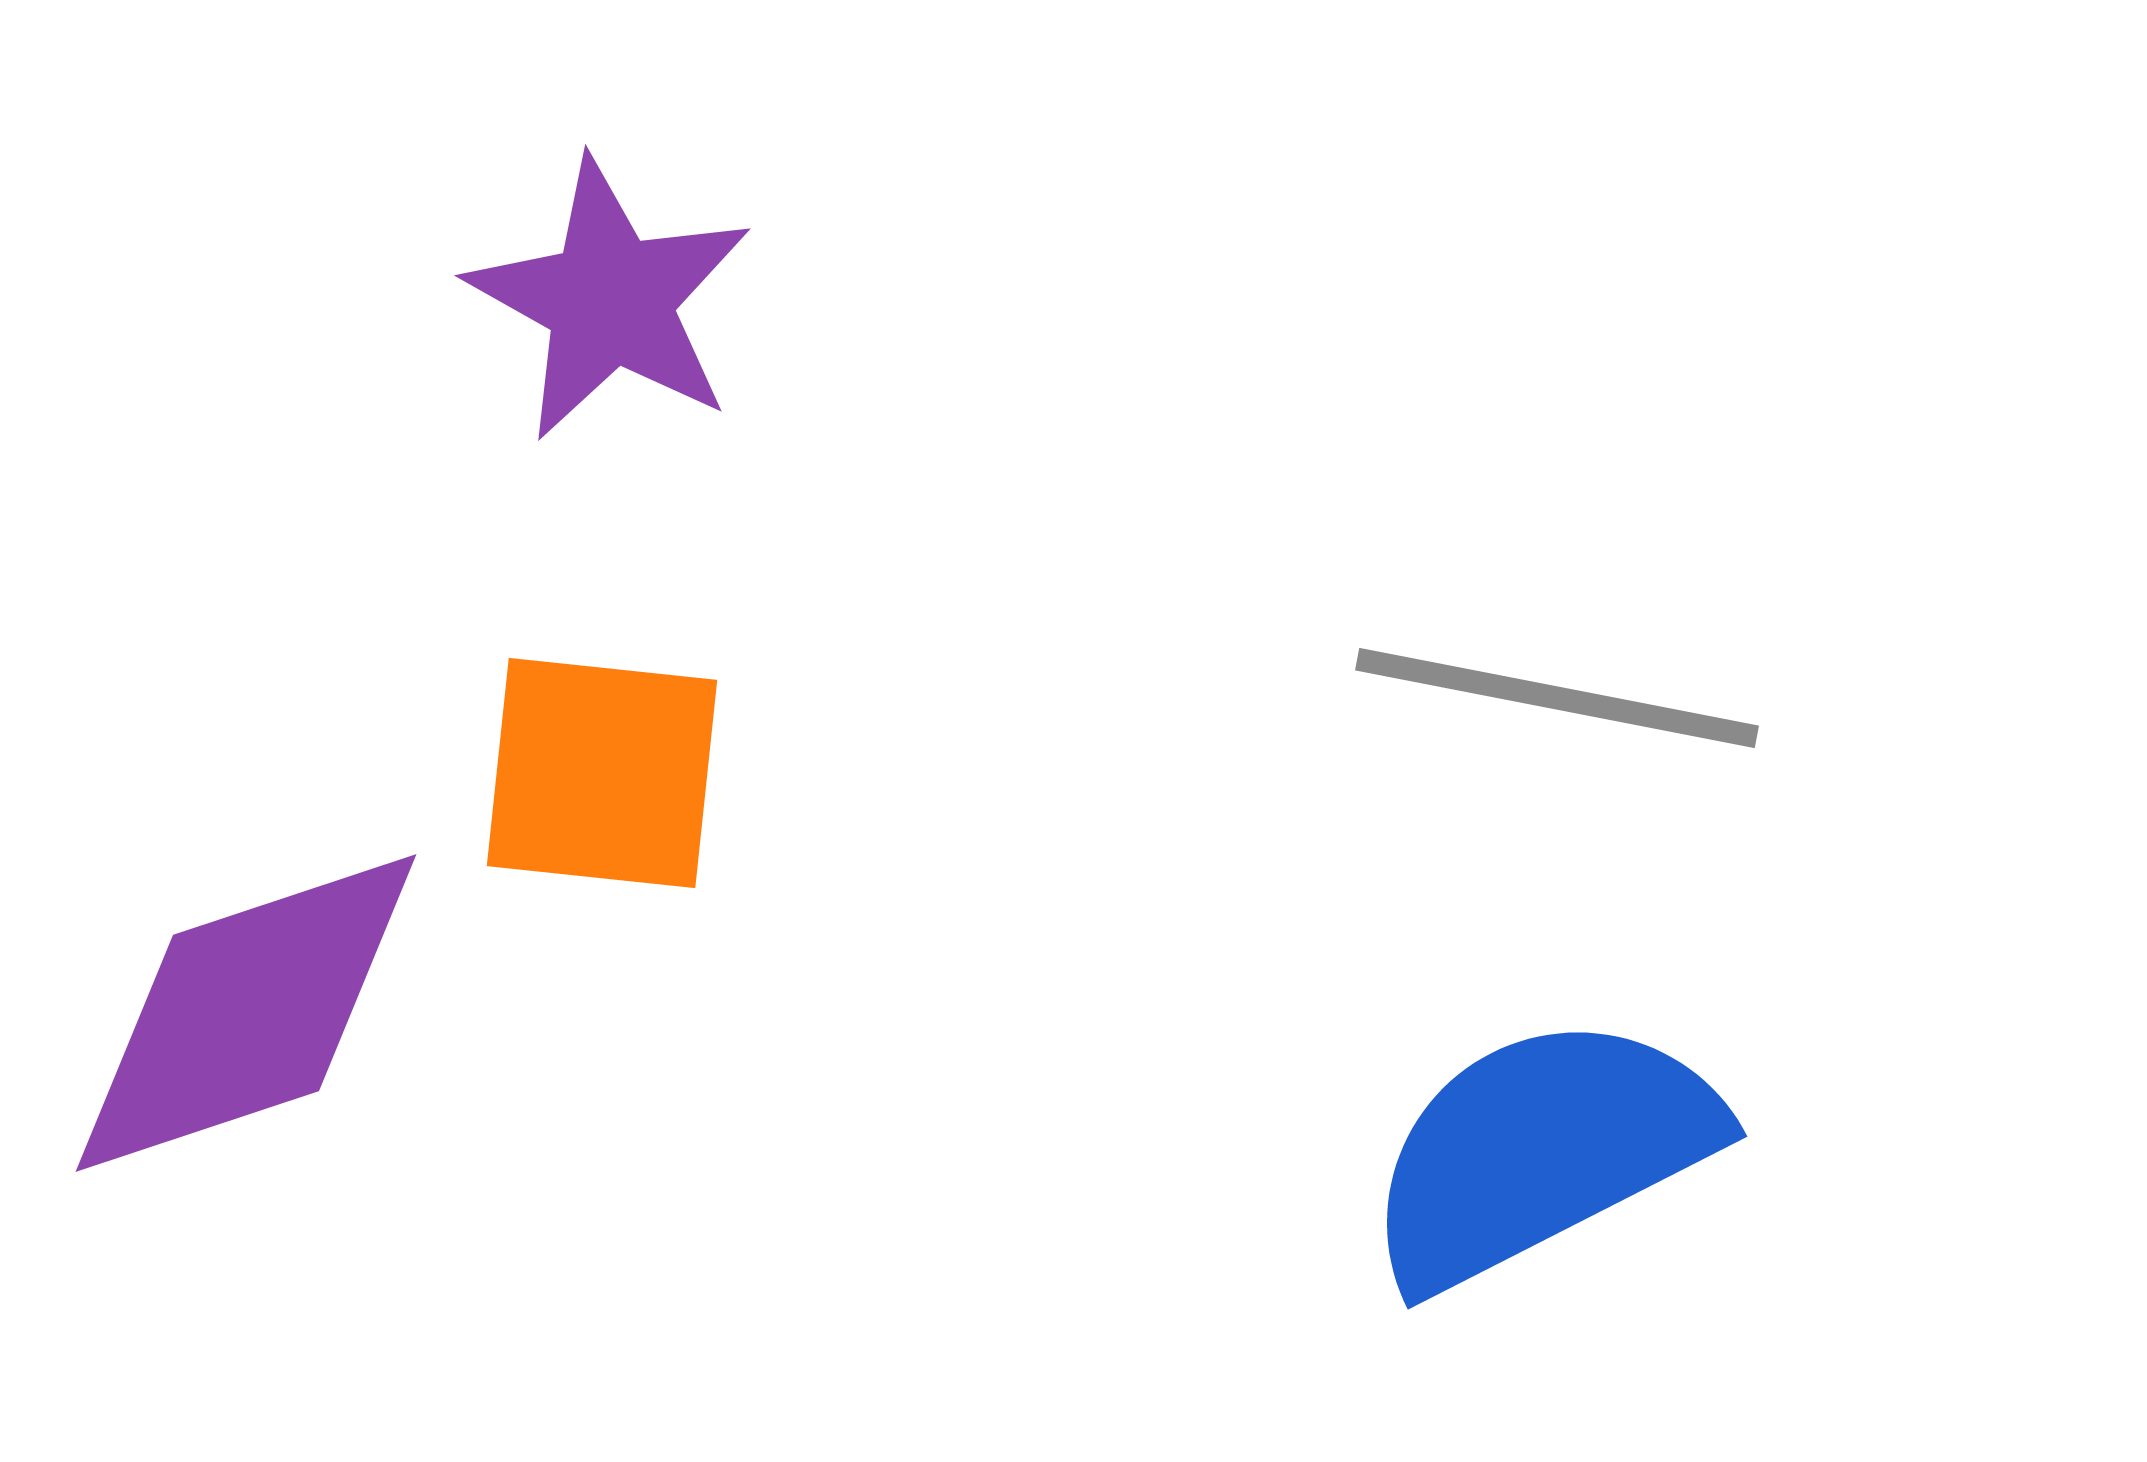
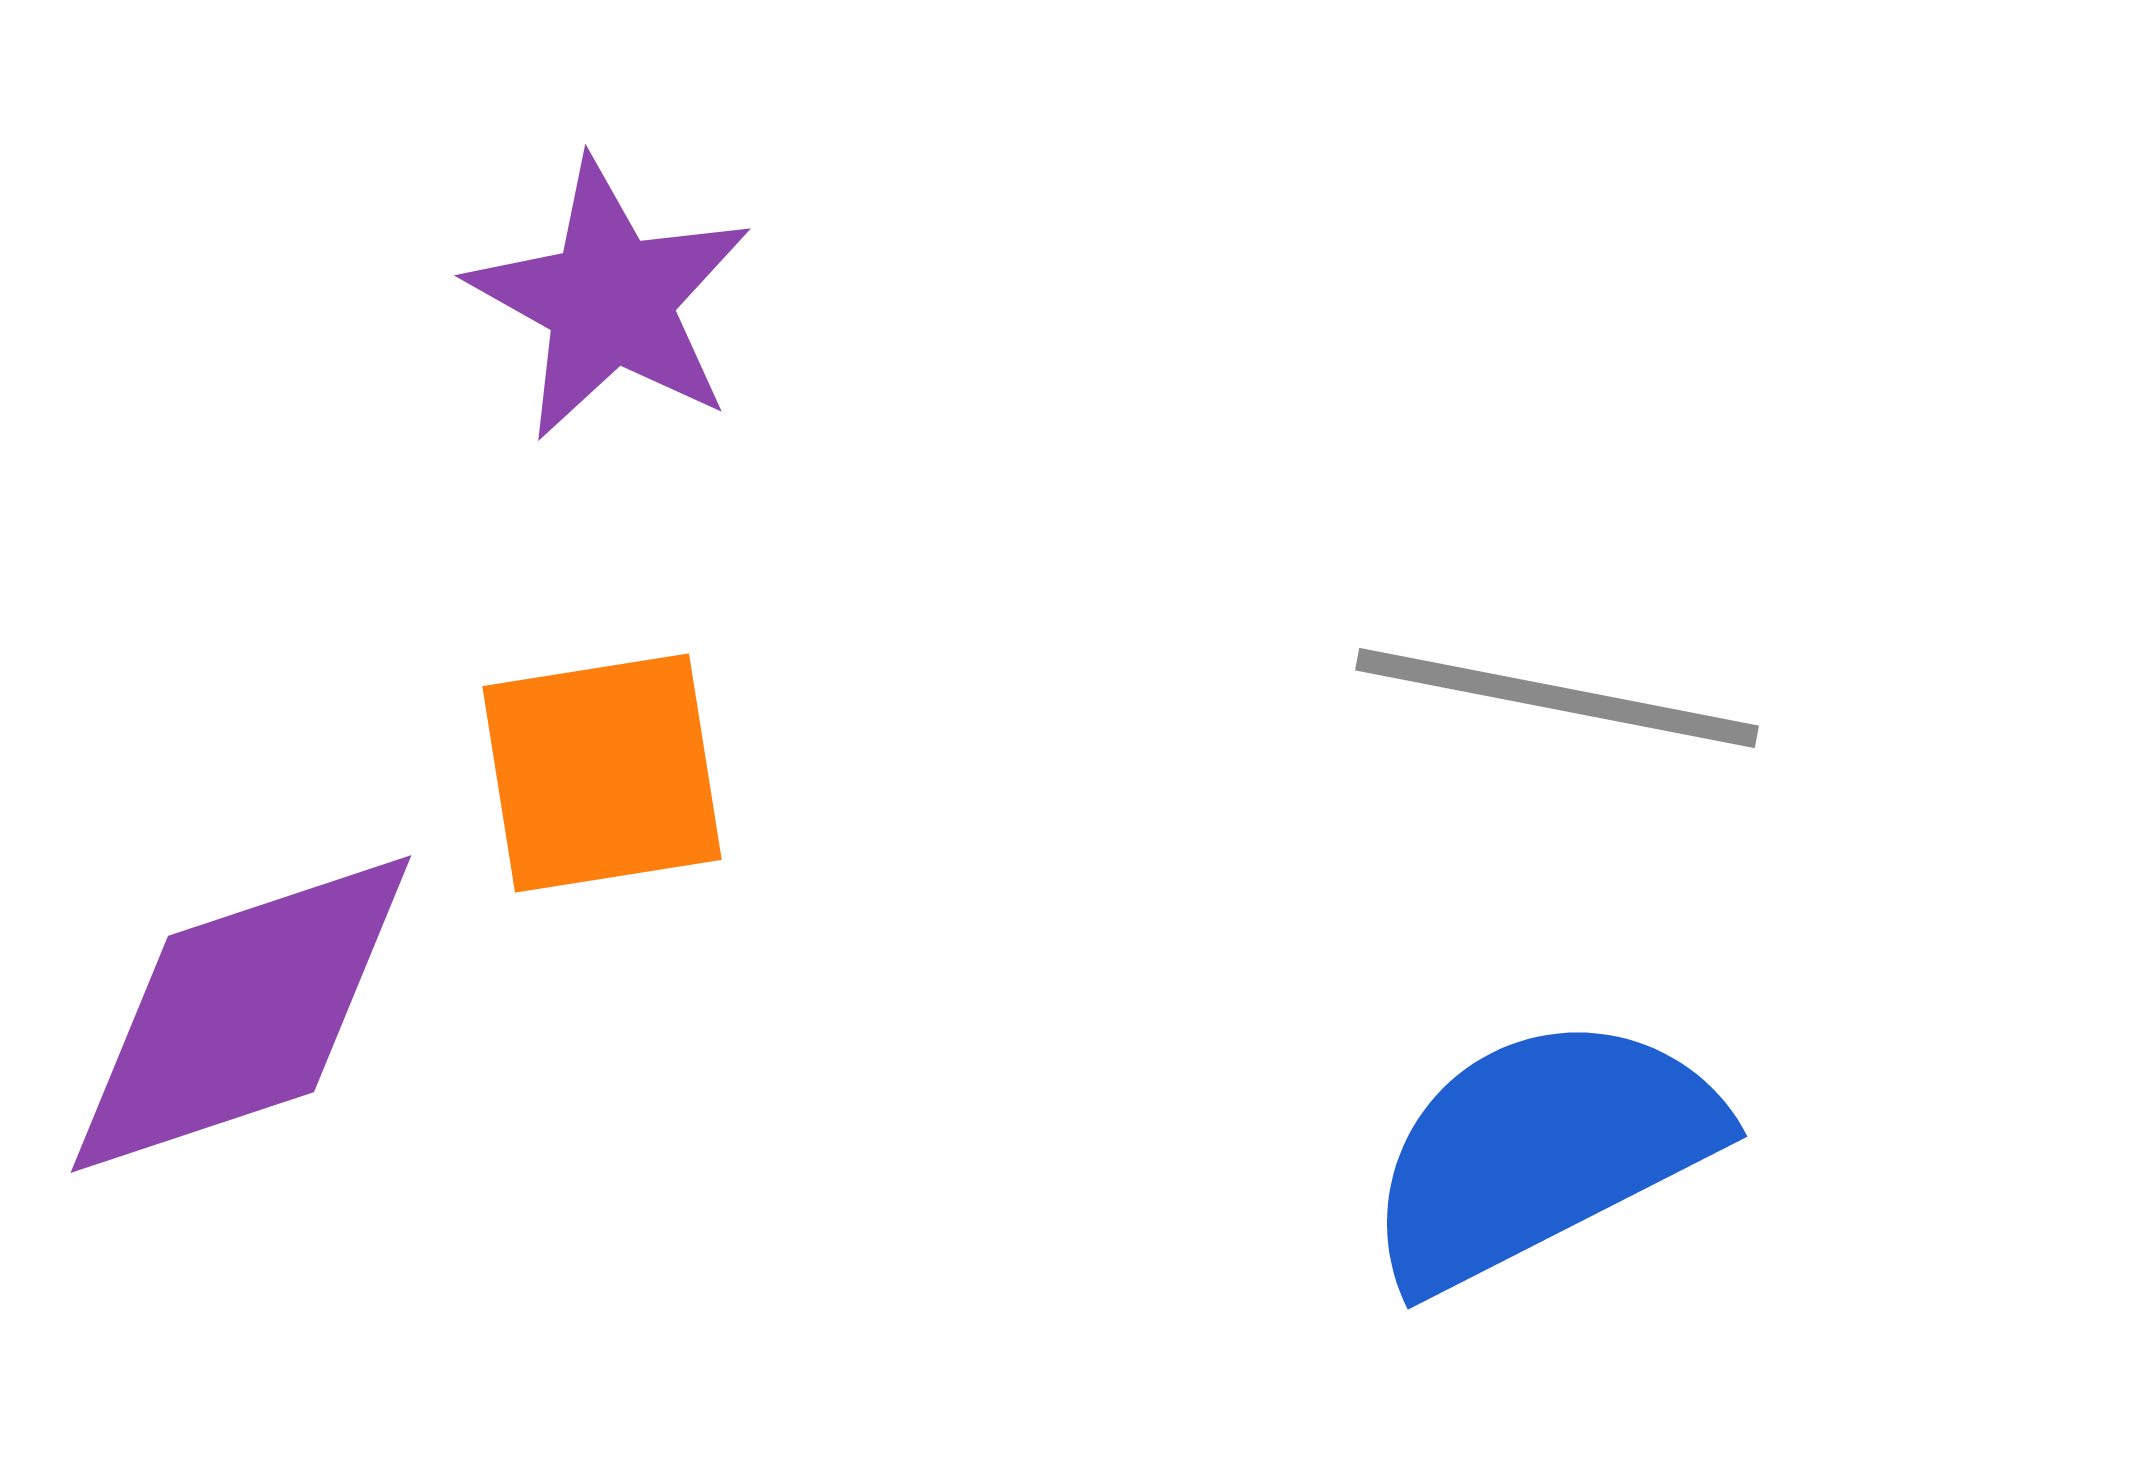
orange square: rotated 15 degrees counterclockwise
purple diamond: moved 5 px left, 1 px down
